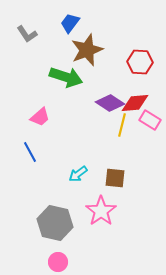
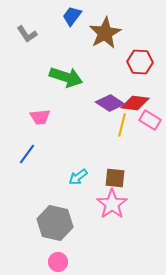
blue trapezoid: moved 2 px right, 7 px up
brown star: moved 18 px right, 17 px up; rotated 8 degrees counterclockwise
red diamond: rotated 12 degrees clockwise
pink trapezoid: rotated 35 degrees clockwise
blue line: moved 3 px left, 2 px down; rotated 65 degrees clockwise
cyan arrow: moved 3 px down
pink star: moved 11 px right, 7 px up
